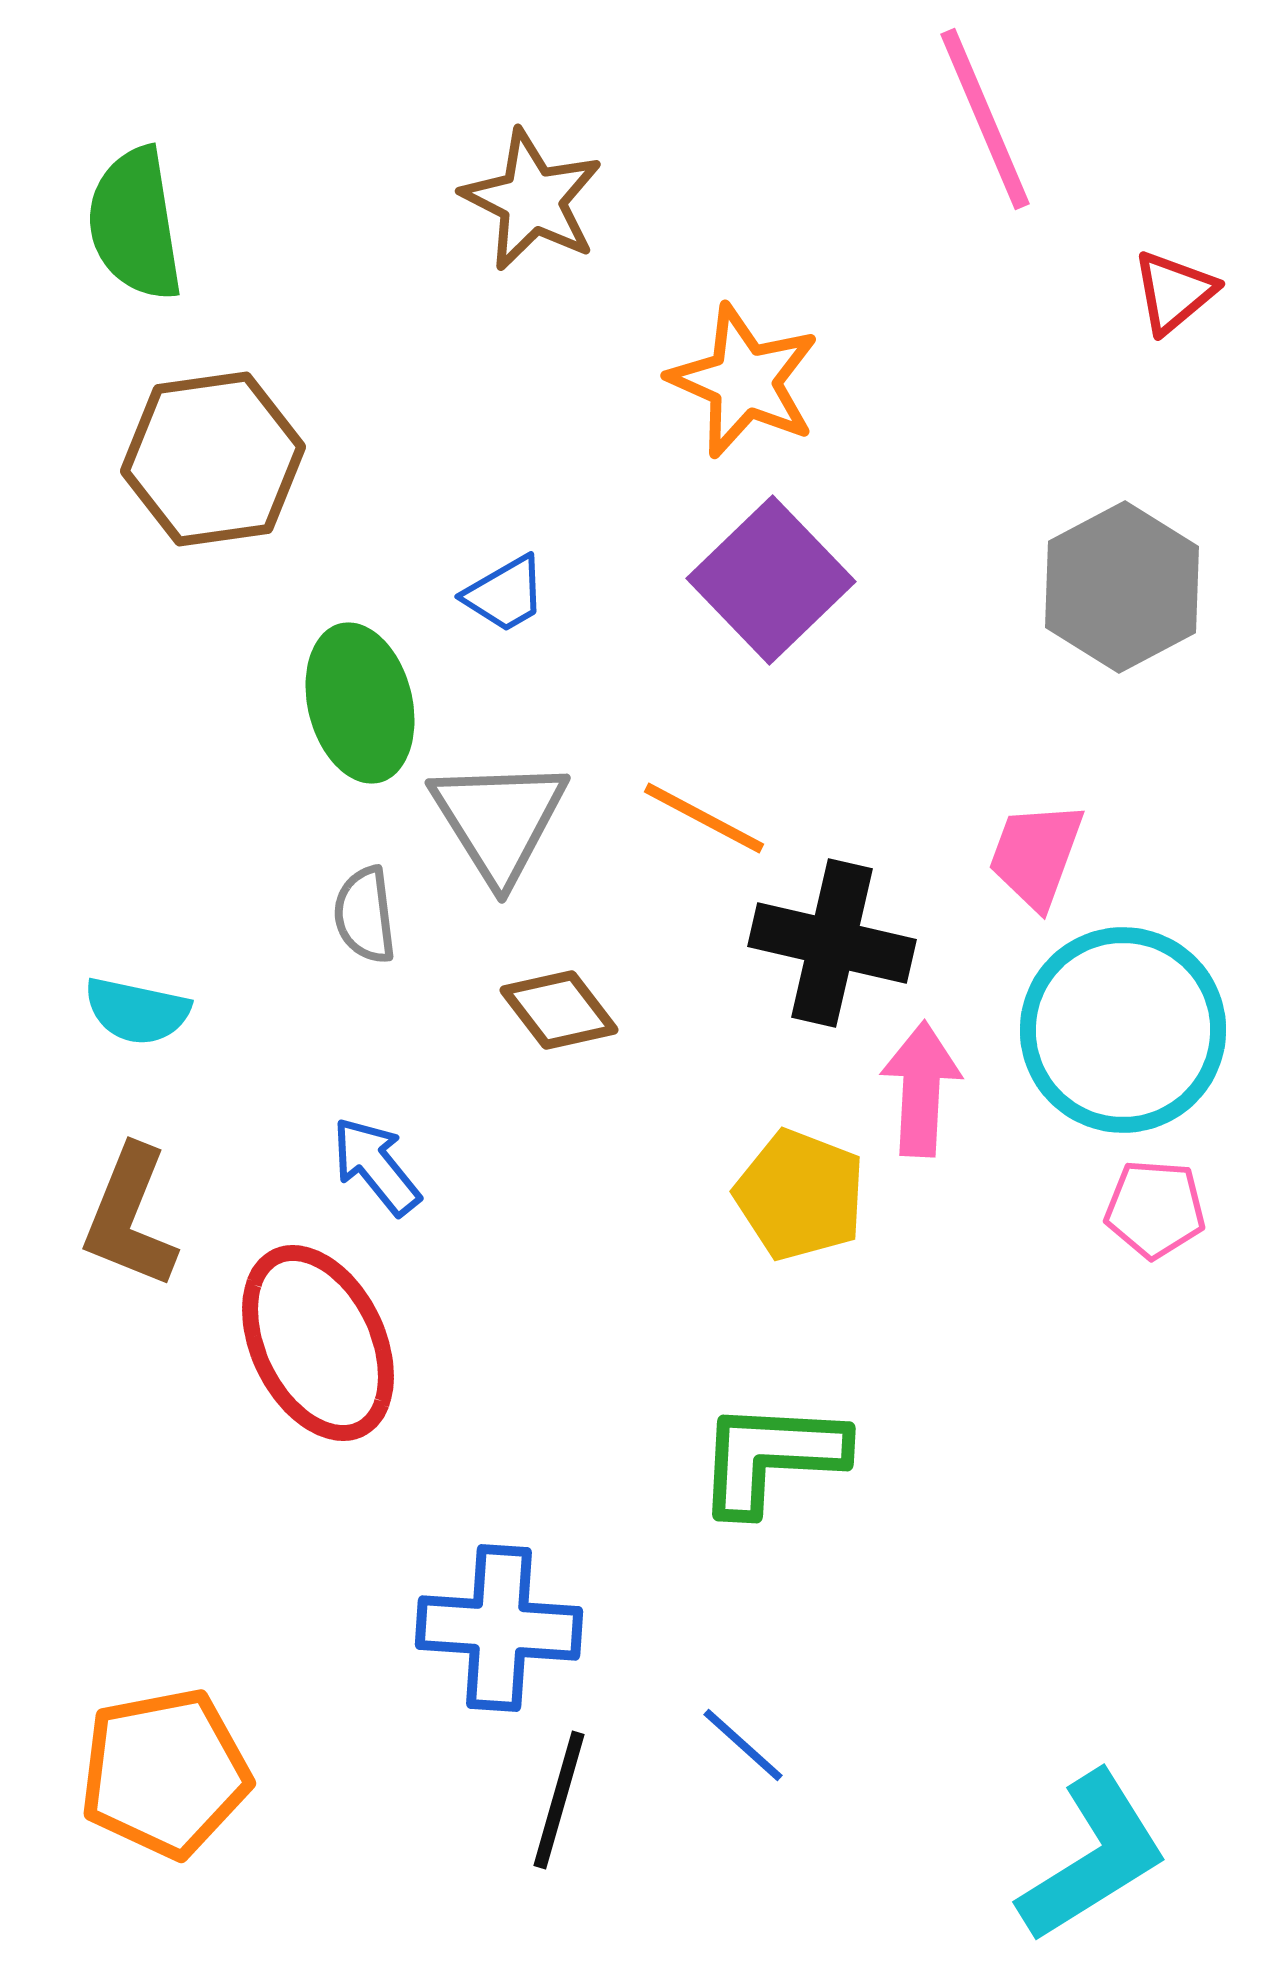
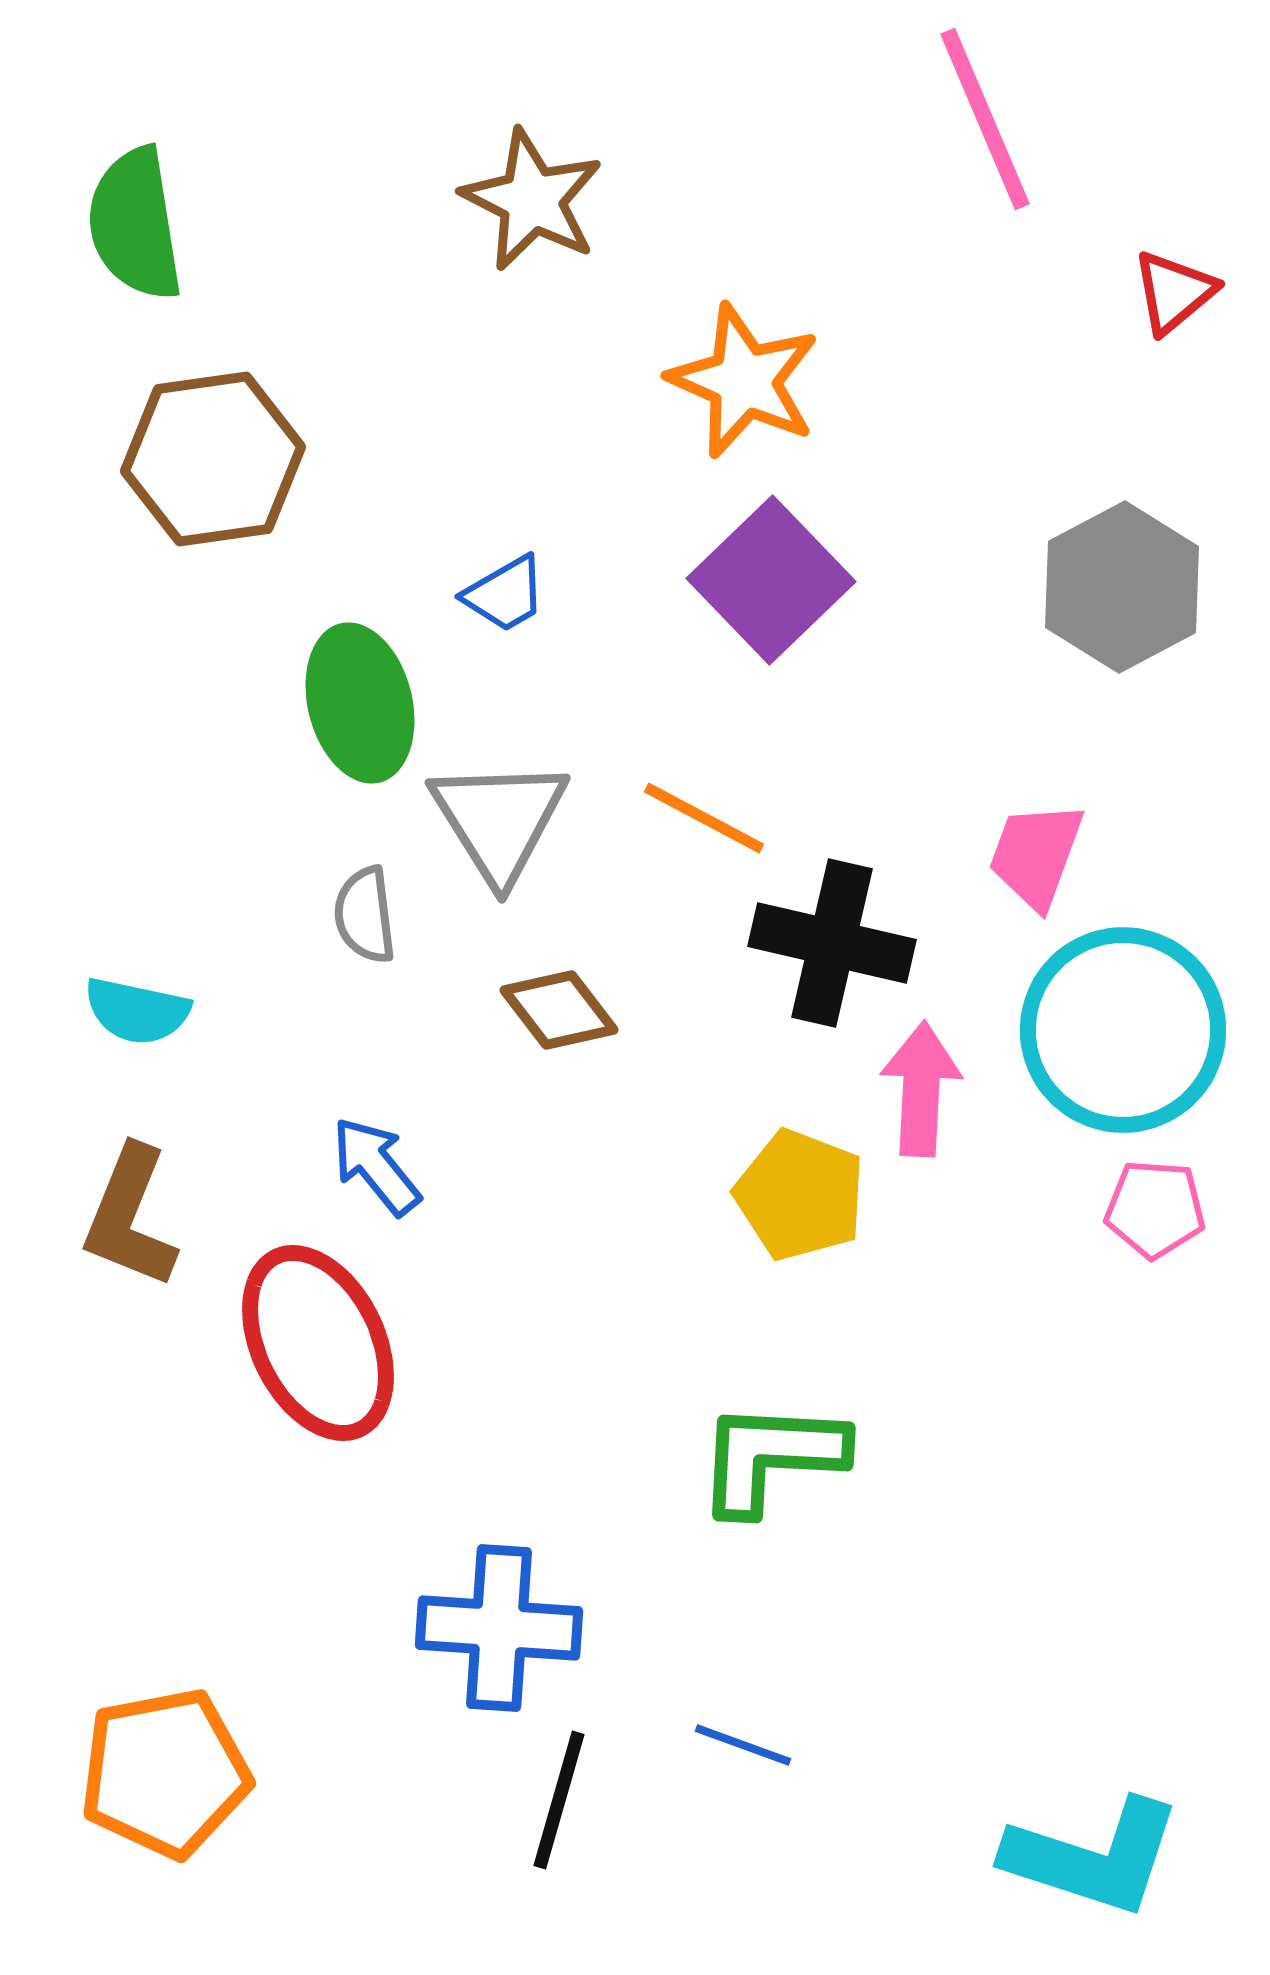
blue line: rotated 22 degrees counterclockwise
cyan L-shape: rotated 50 degrees clockwise
